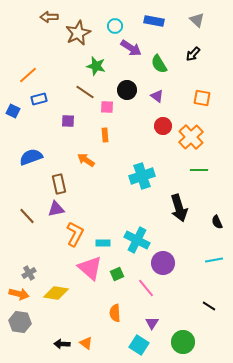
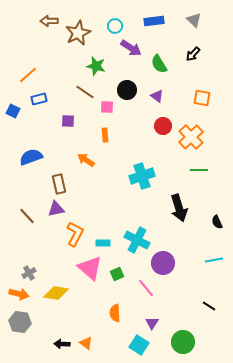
brown arrow at (49, 17): moved 4 px down
gray triangle at (197, 20): moved 3 px left
blue rectangle at (154, 21): rotated 18 degrees counterclockwise
